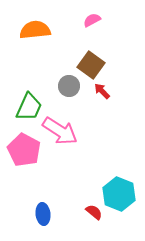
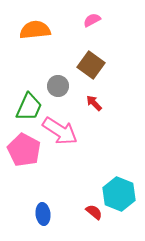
gray circle: moved 11 px left
red arrow: moved 8 px left, 12 px down
